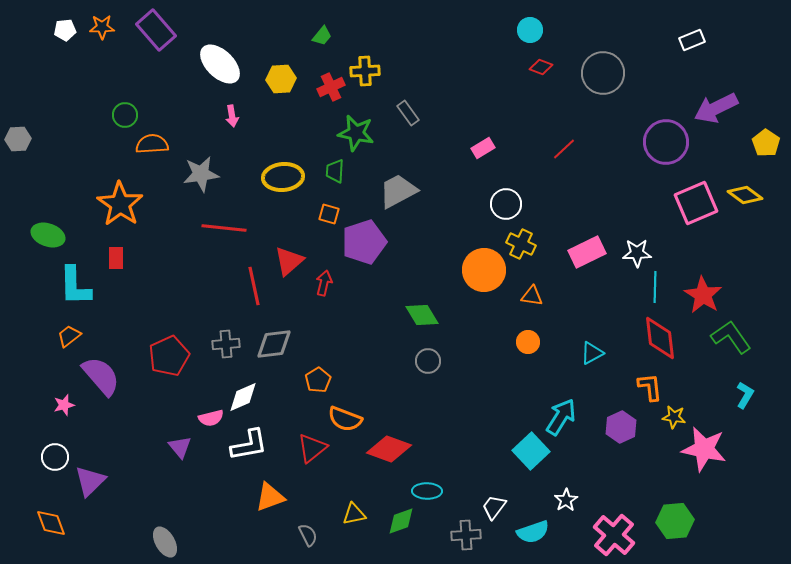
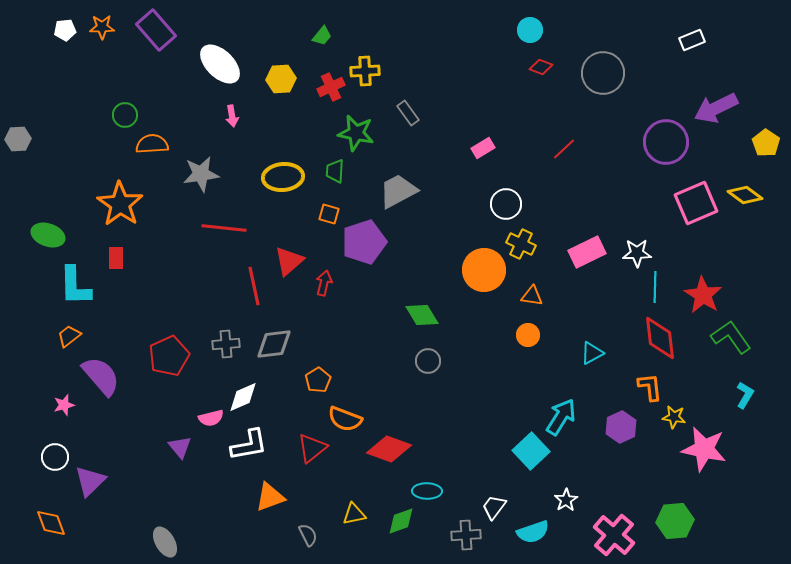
orange circle at (528, 342): moved 7 px up
